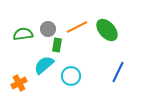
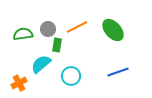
green ellipse: moved 6 px right
cyan semicircle: moved 3 px left, 1 px up
blue line: rotated 45 degrees clockwise
